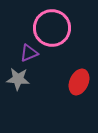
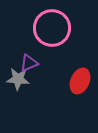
purple triangle: moved 10 px down
red ellipse: moved 1 px right, 1 px up
